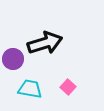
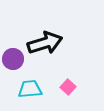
cyan trapezoid: rotated 15 degrees counterclockwise
